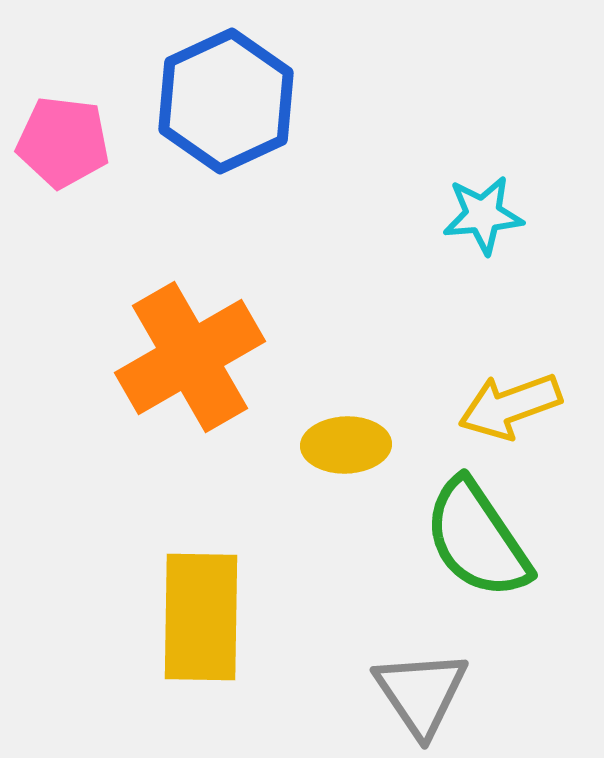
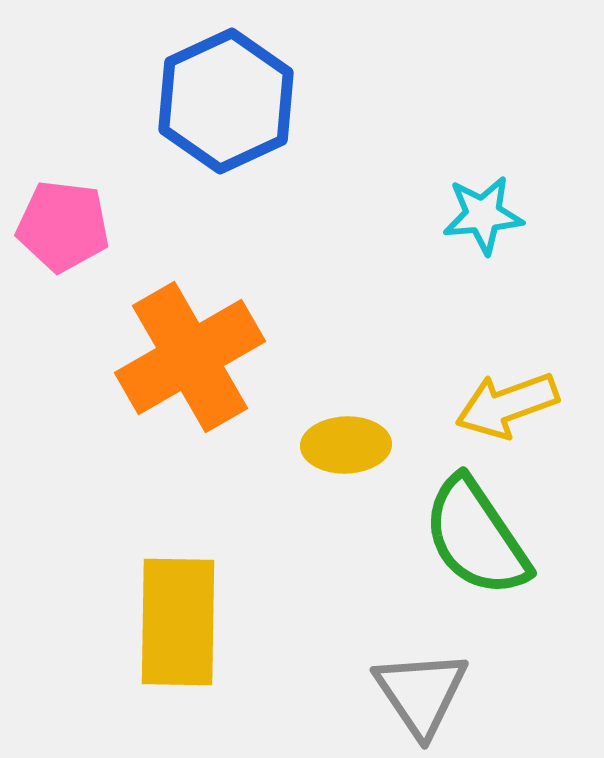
pink pentagon: moved 84 px down
yellow arrow: moved 3 px left, 1 px up
green semicircle: moved 1 px left, 2 px up
yellow rectangle: moved 23 px left, 5 px down
